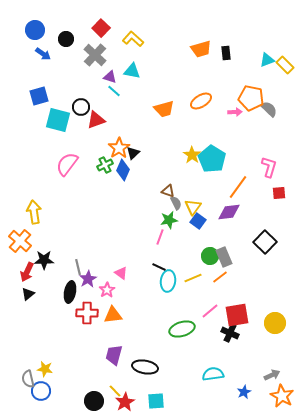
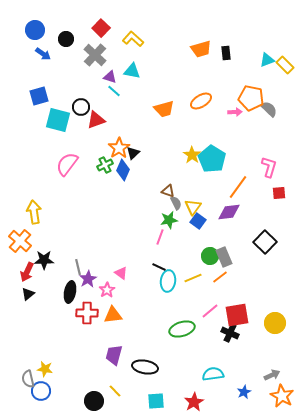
red star at (125, 402): moved 69 px right
